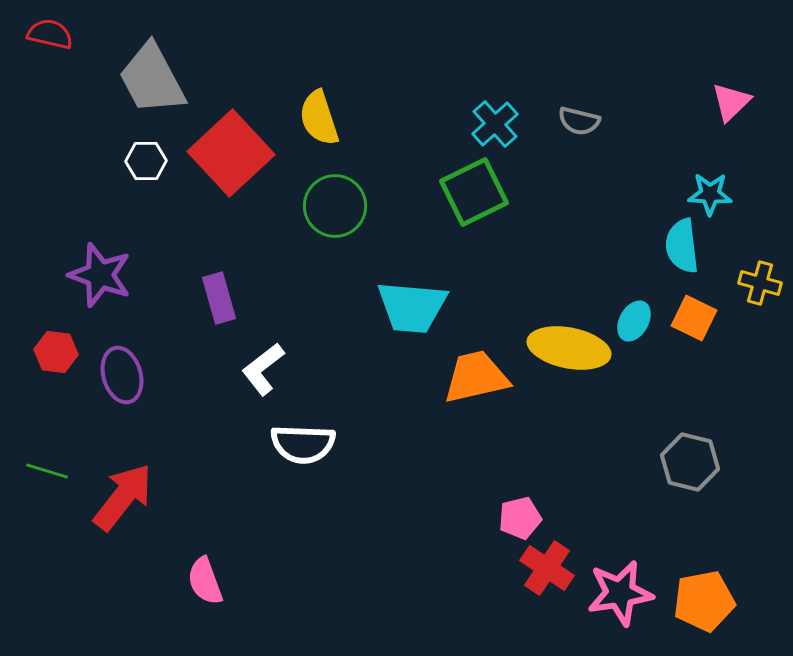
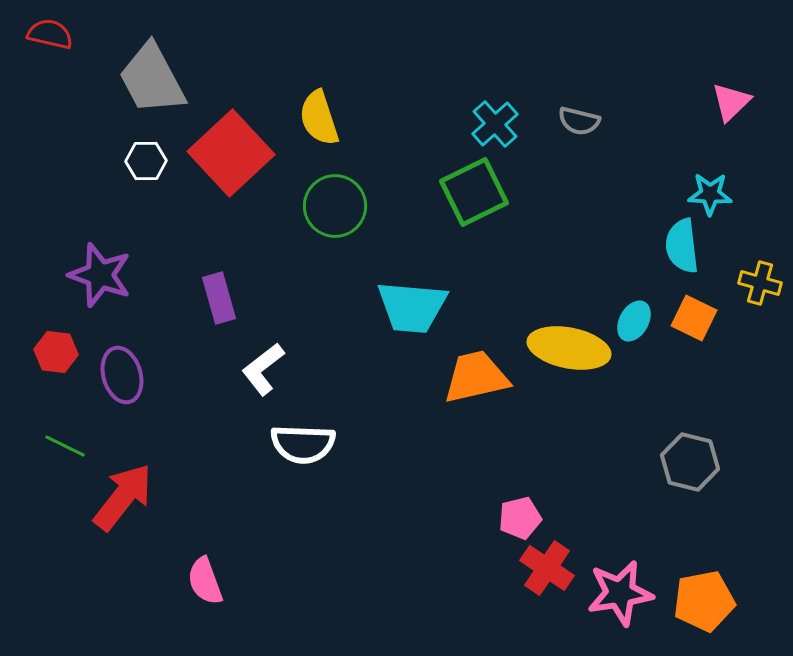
green line: moved 18 px right, 25 px up; rotated 9 degrees clockwise
